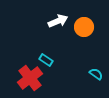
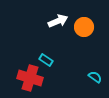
cyan semicircle: moved 1 px left, 3 px down
red cross: rotated 35 degrees counterclockwise
